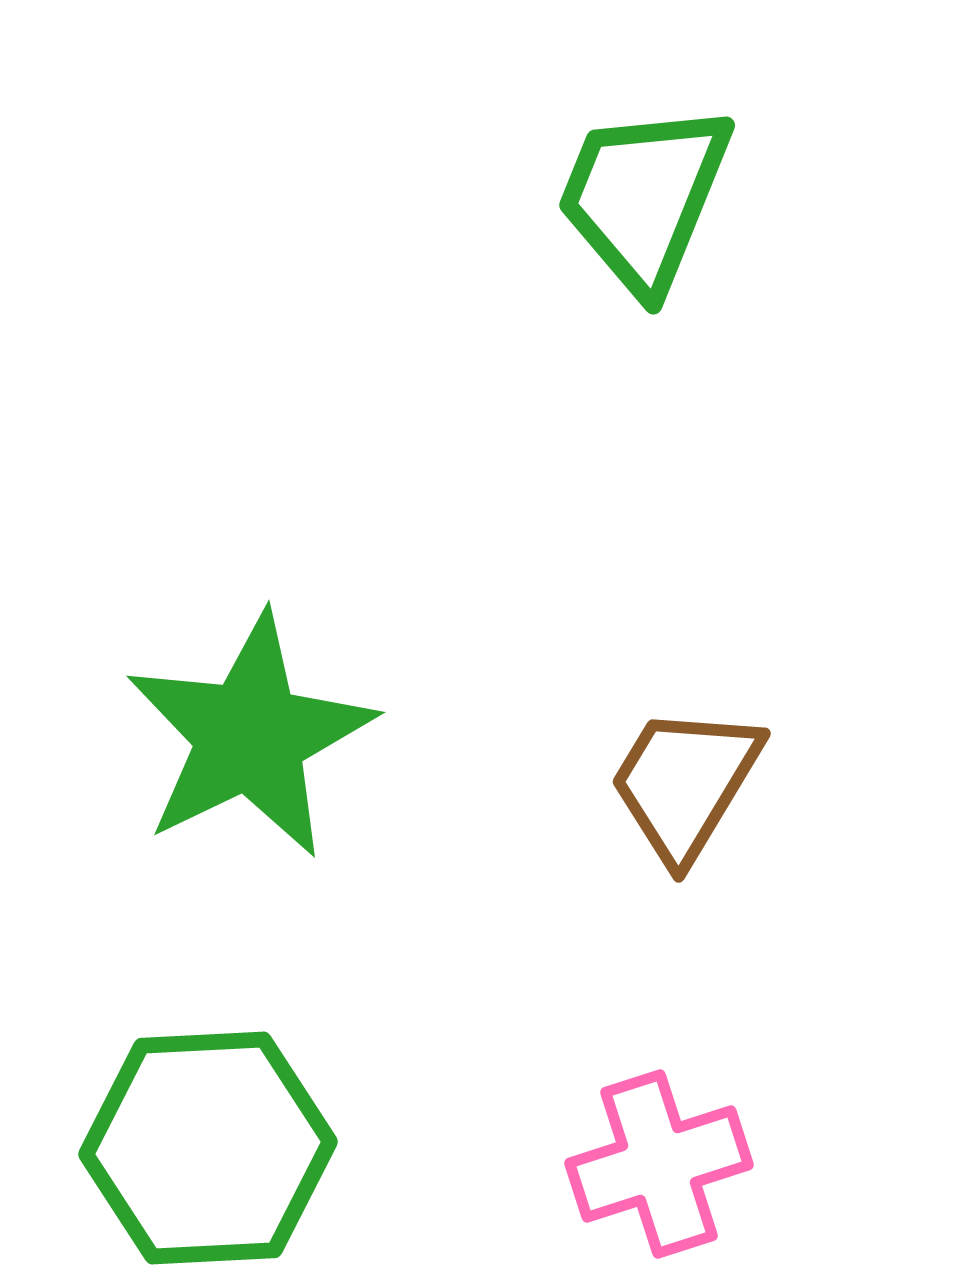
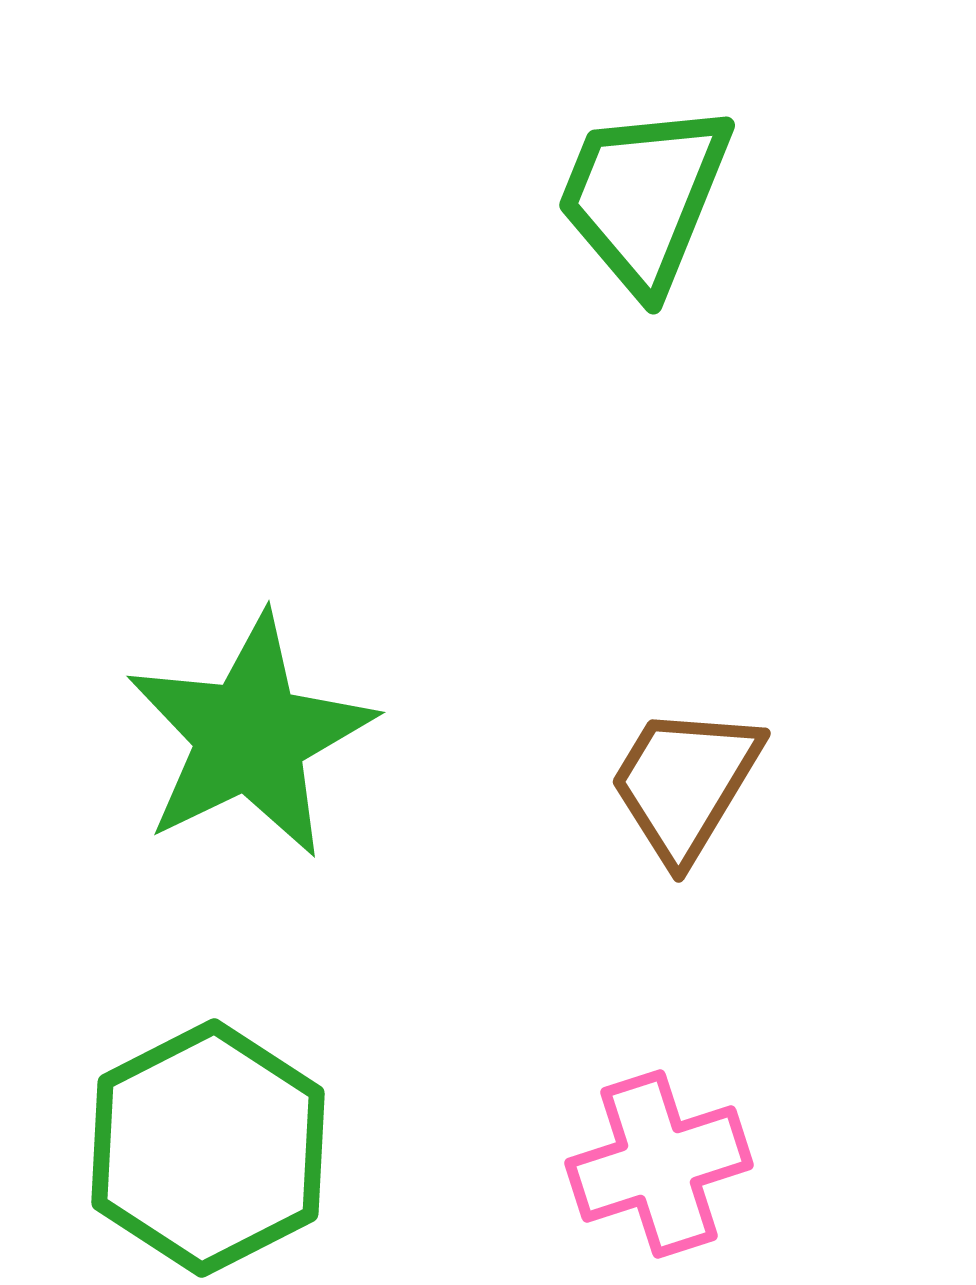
green hexagon: rotated 24 degrees counterclockwise
